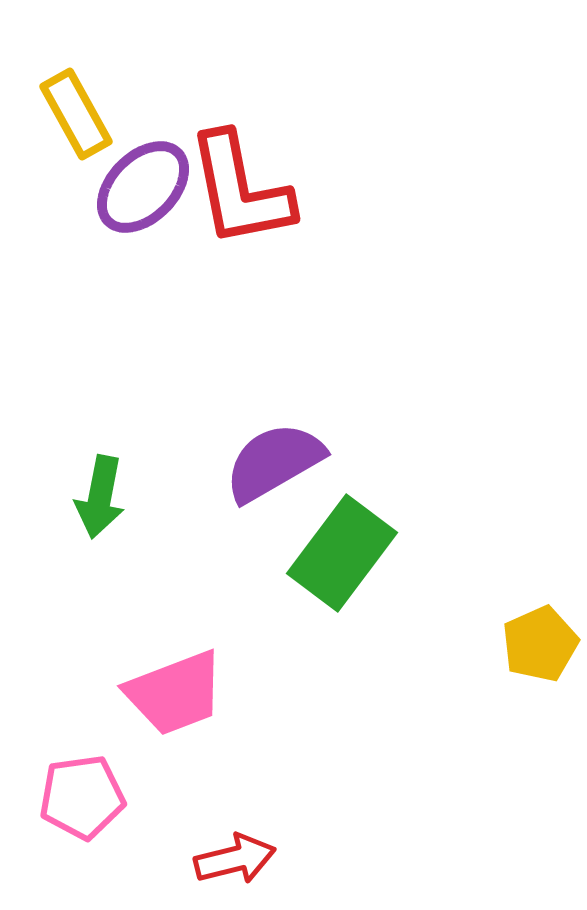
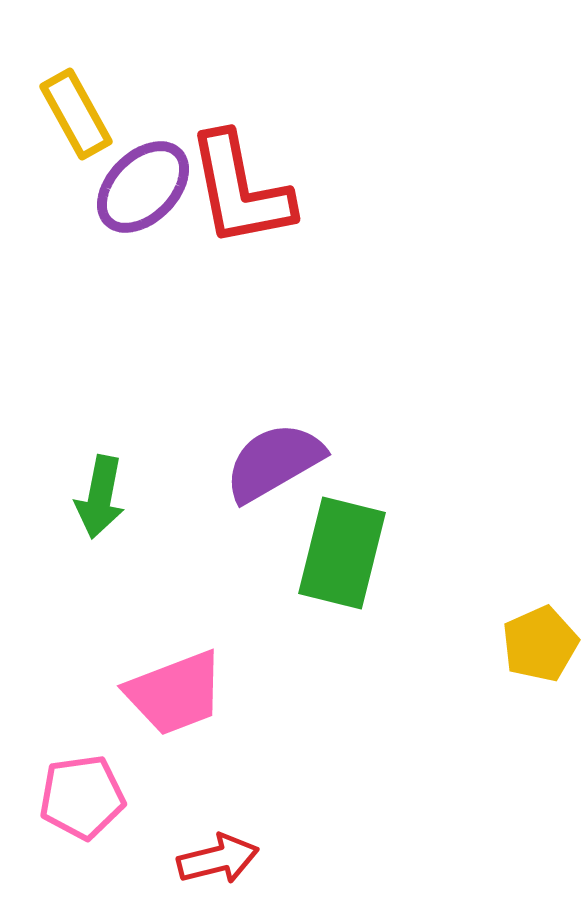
green rectangle: rotated 23 degrees counterclockwise
red arrow: moved 17 px left
